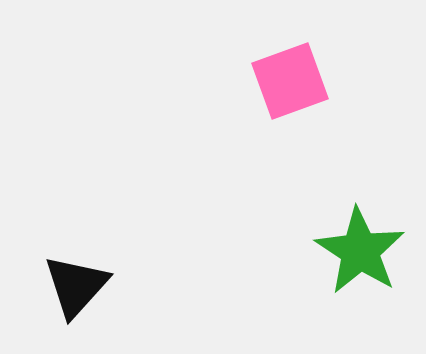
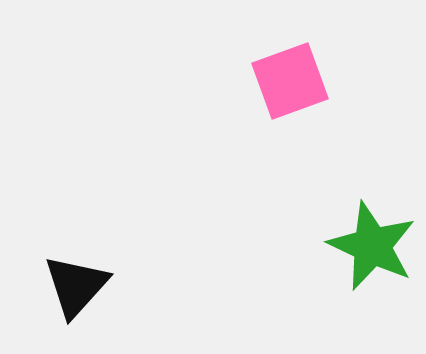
green star: moved 12 px right, 5 px up; rotated 8 degrees counterclockwise
